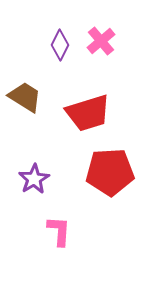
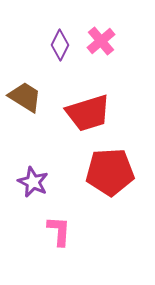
purple star: moved 1 px left, 3 px down; rotated 16 degrees counterclockwise
